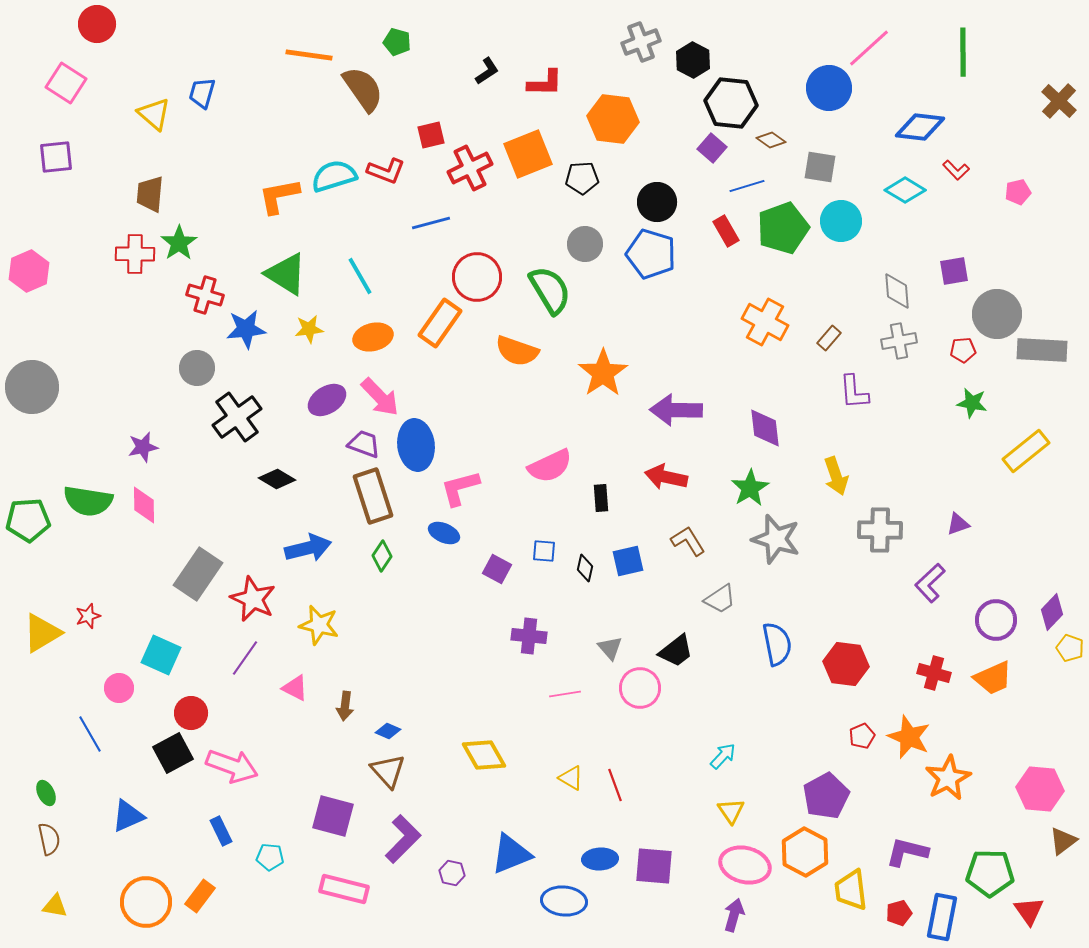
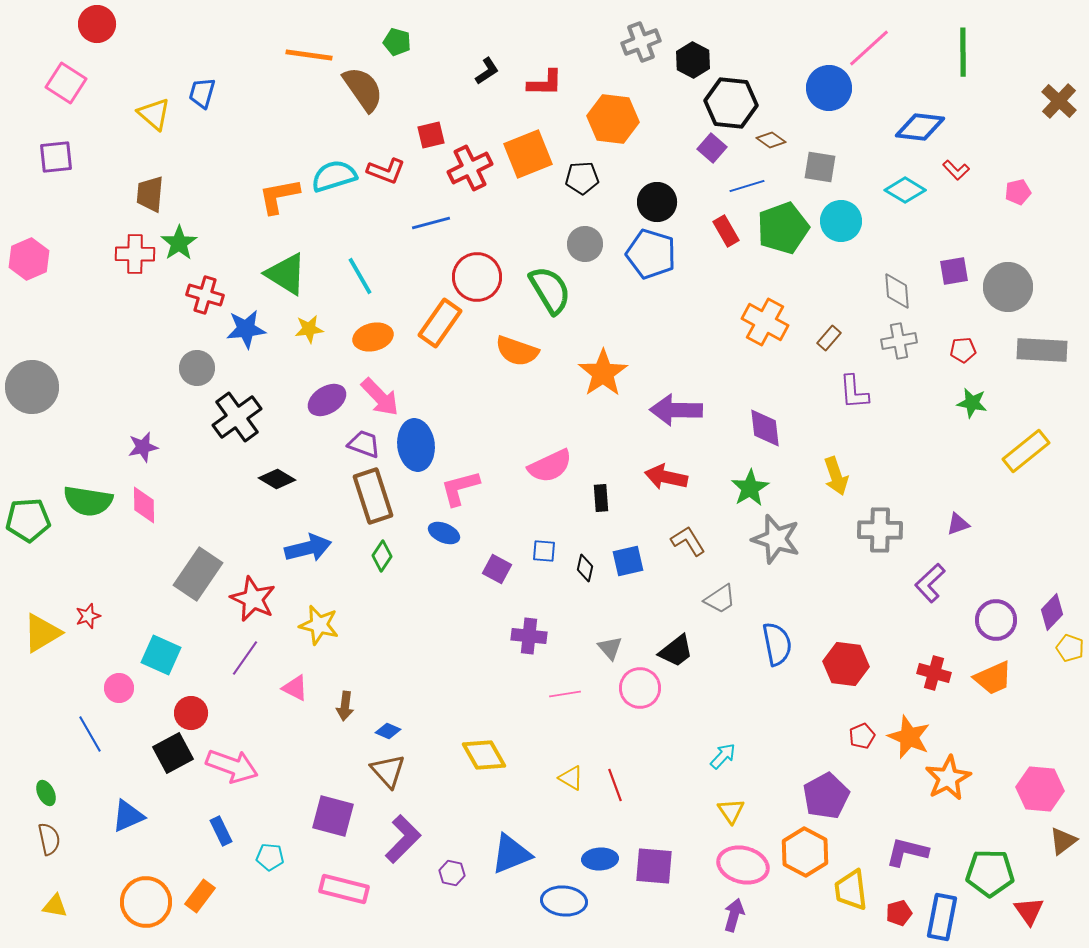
pink hexagon at (29, 271): moved 12 px up
gray circle at (997, 314): moved 11 px right, 27 px up
pink ellipse at (745, 865): moved 2 px left
